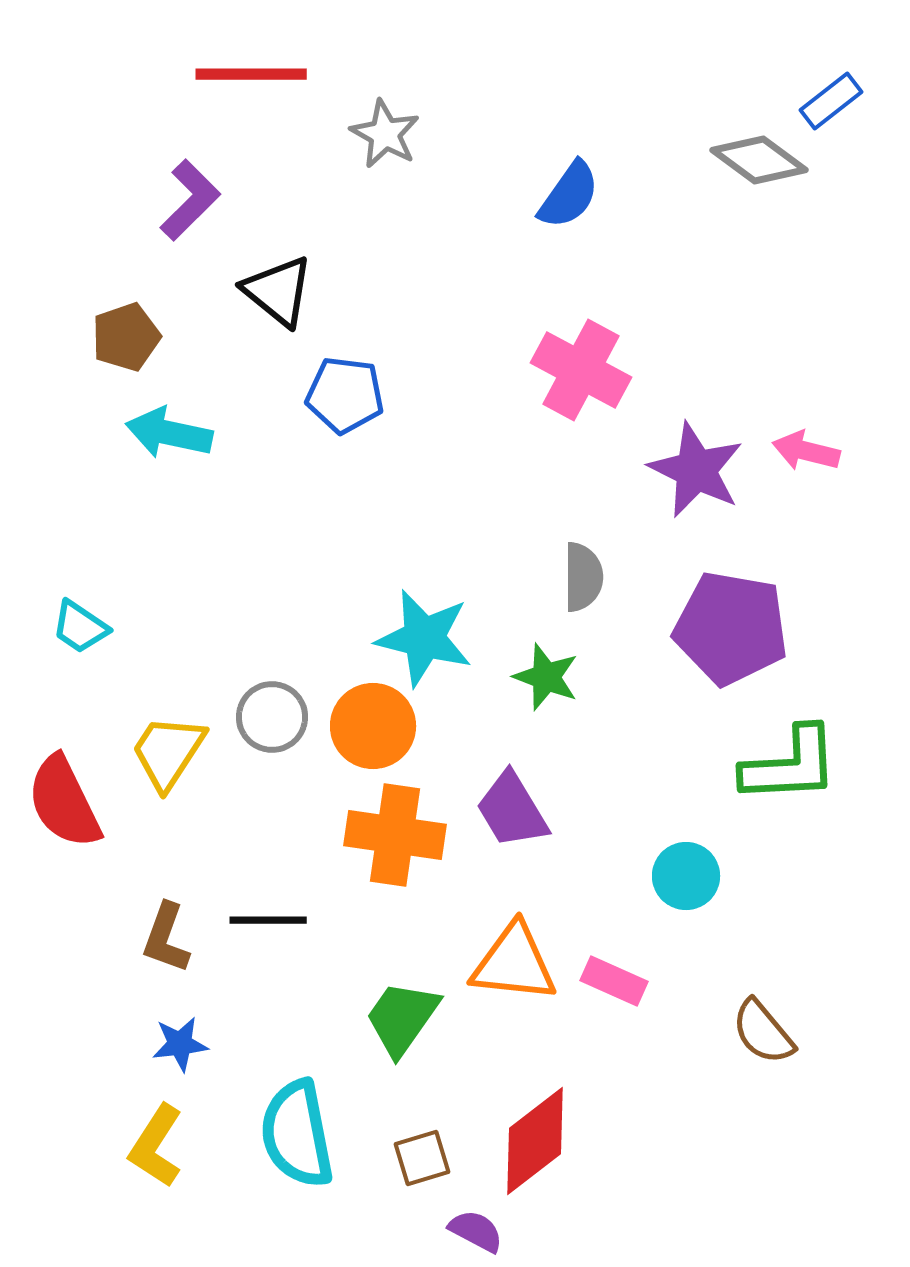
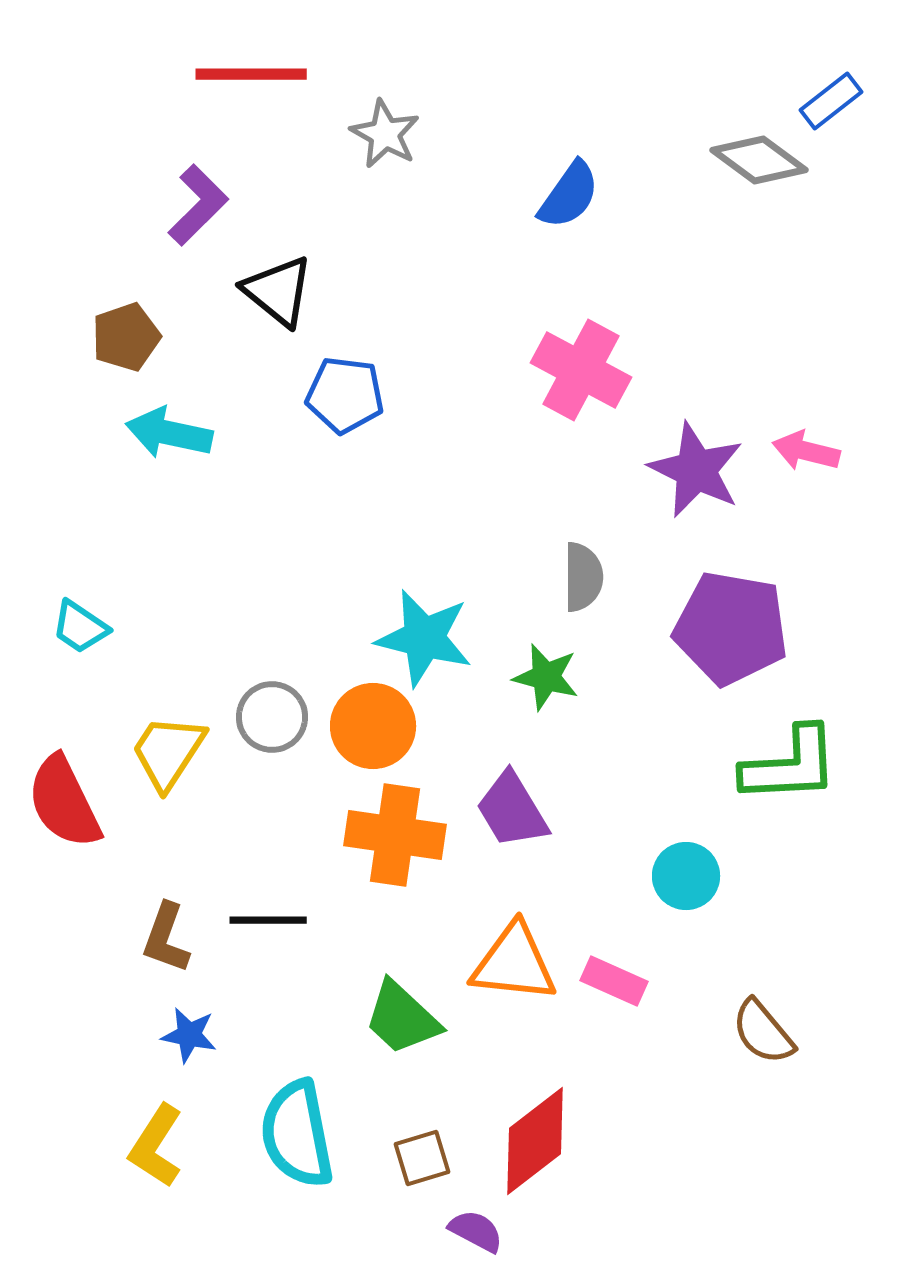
purple L-shape: moved 8 px right, 5 px down
green star: rotated 6 degrees counterclockwise
green trapezoid: rotated 82 degrees counterclockwise
blue star: moved 9 px right, 9 px up; rotated 18 degrees clockwise
